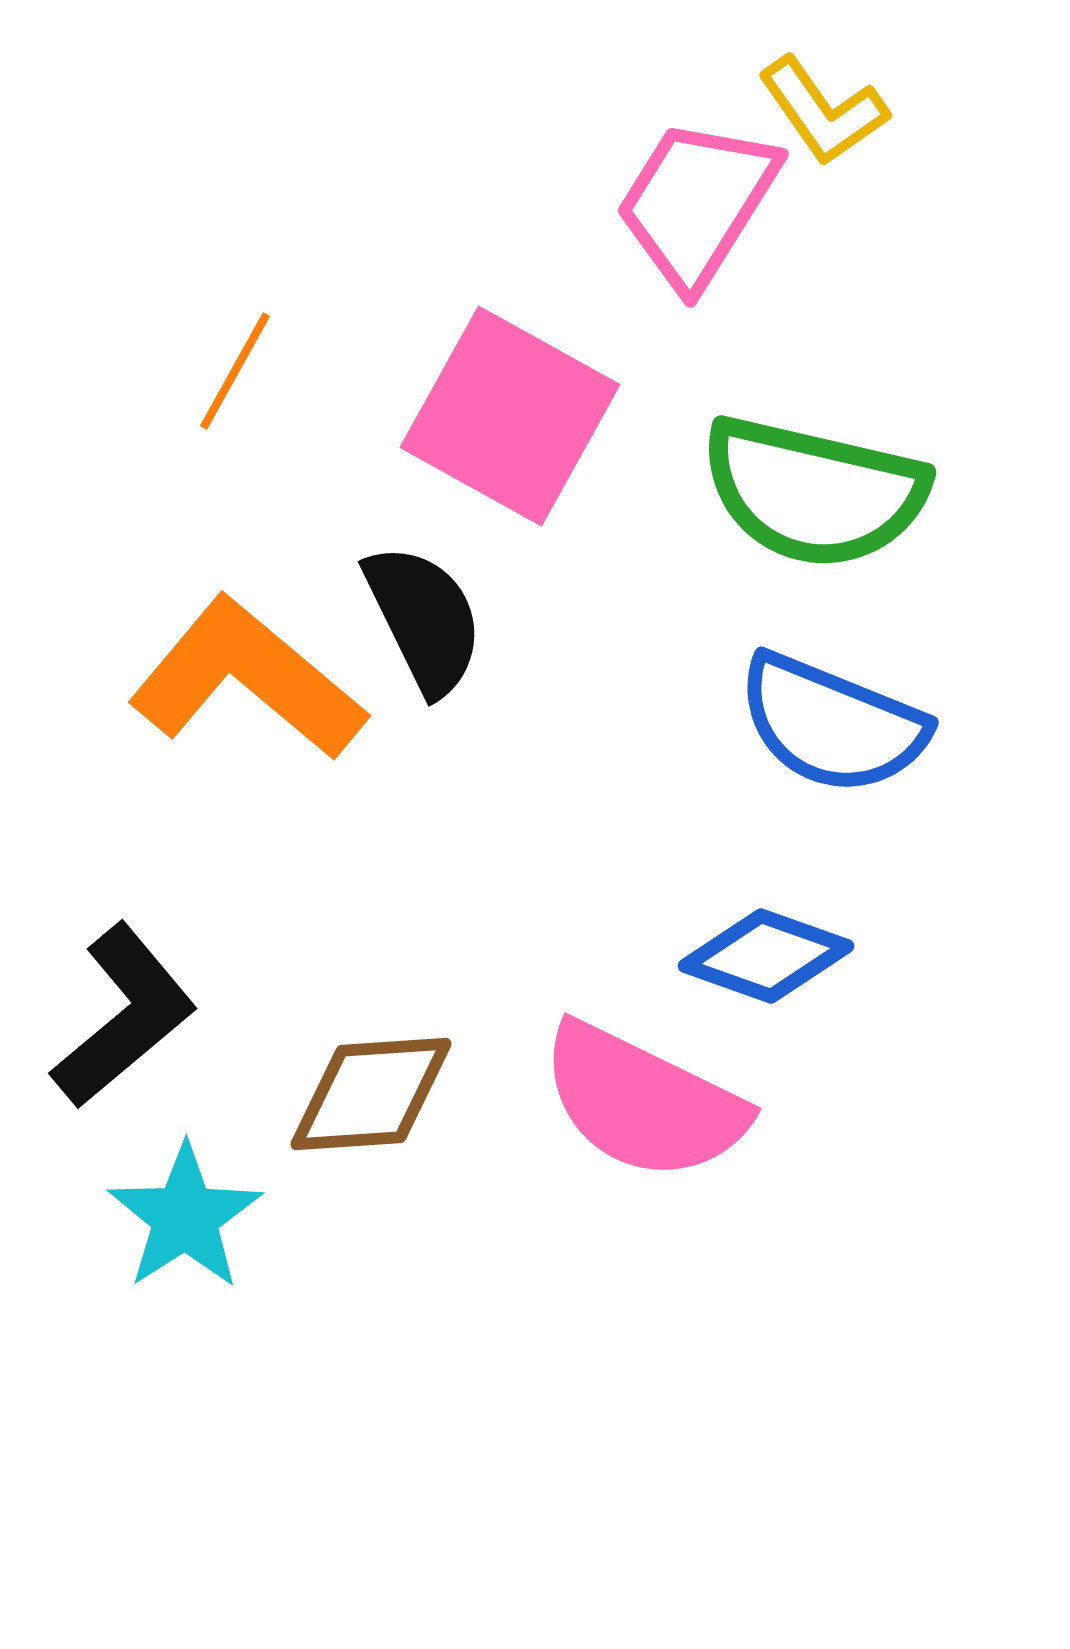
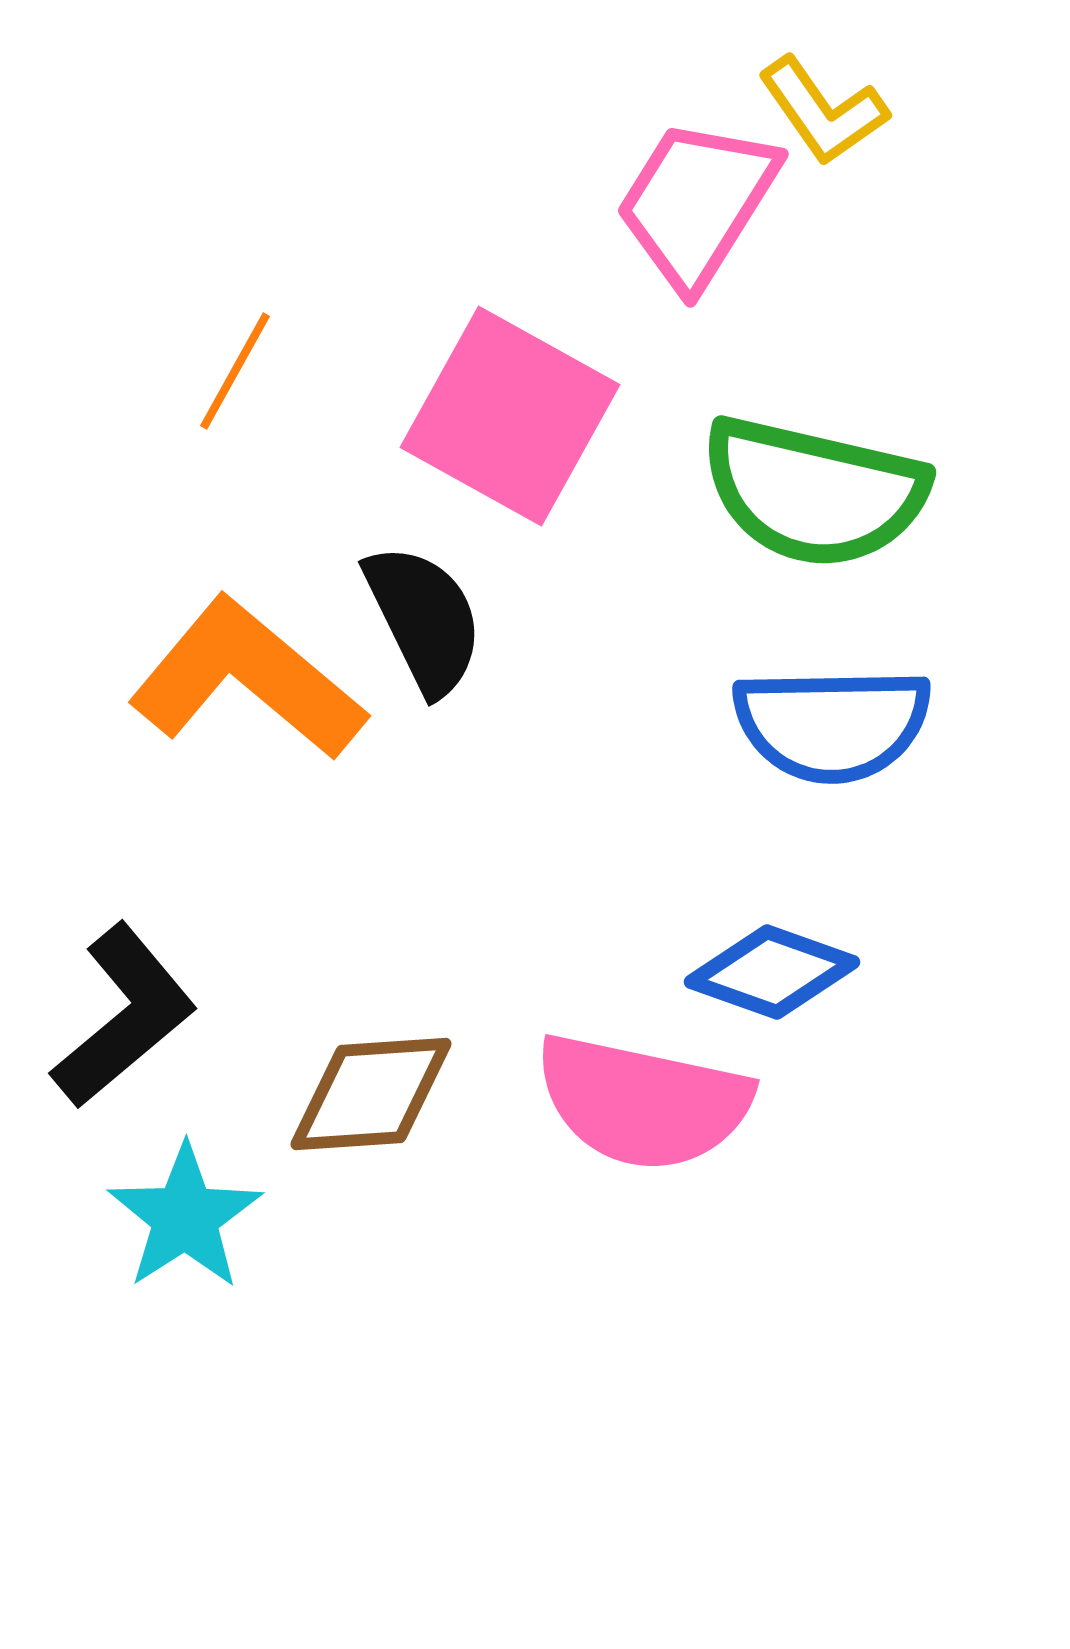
blue semicircle: rotated 23 degrees counterclockwise
blue diamond: moved 6 px right, 16 px down
pink semicircle: rotated 14 degrees counterclockwise
